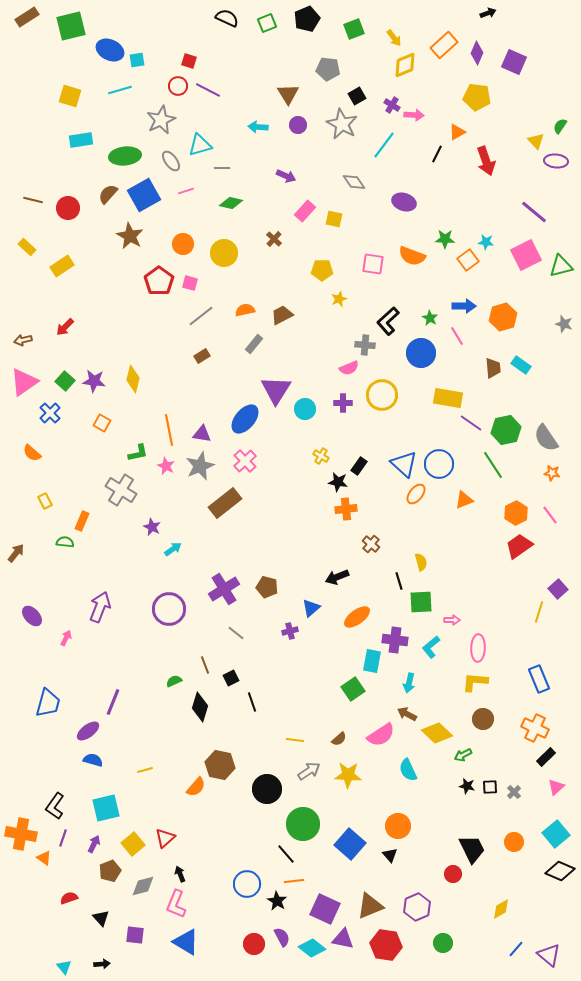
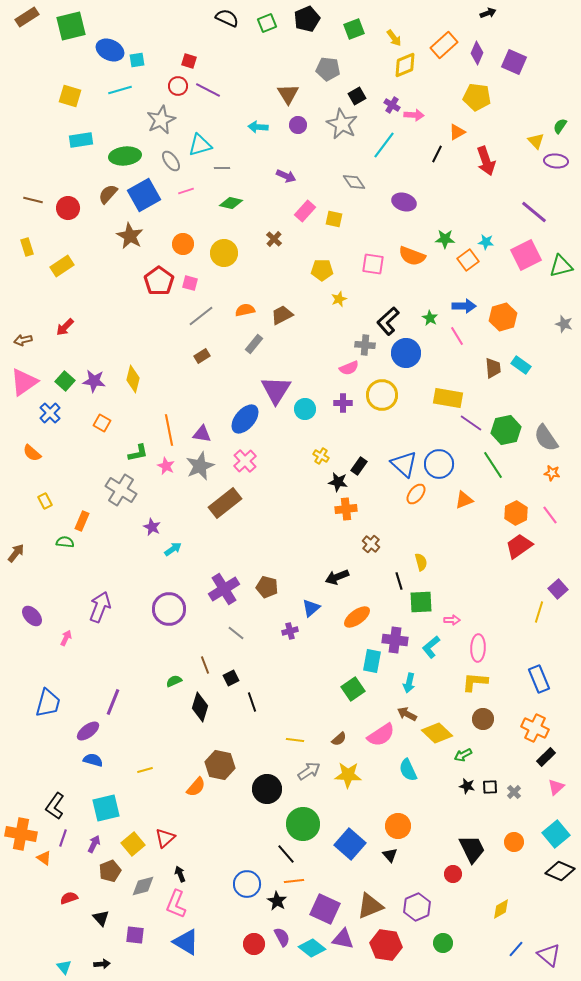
yellow rectangle at (27, 247): rotated 30 degrees clockwise
blue circle at (421, 353): moved 15 px left
